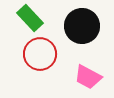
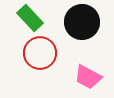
black circle: moved 4 px up
red circle: moved 1 px up
